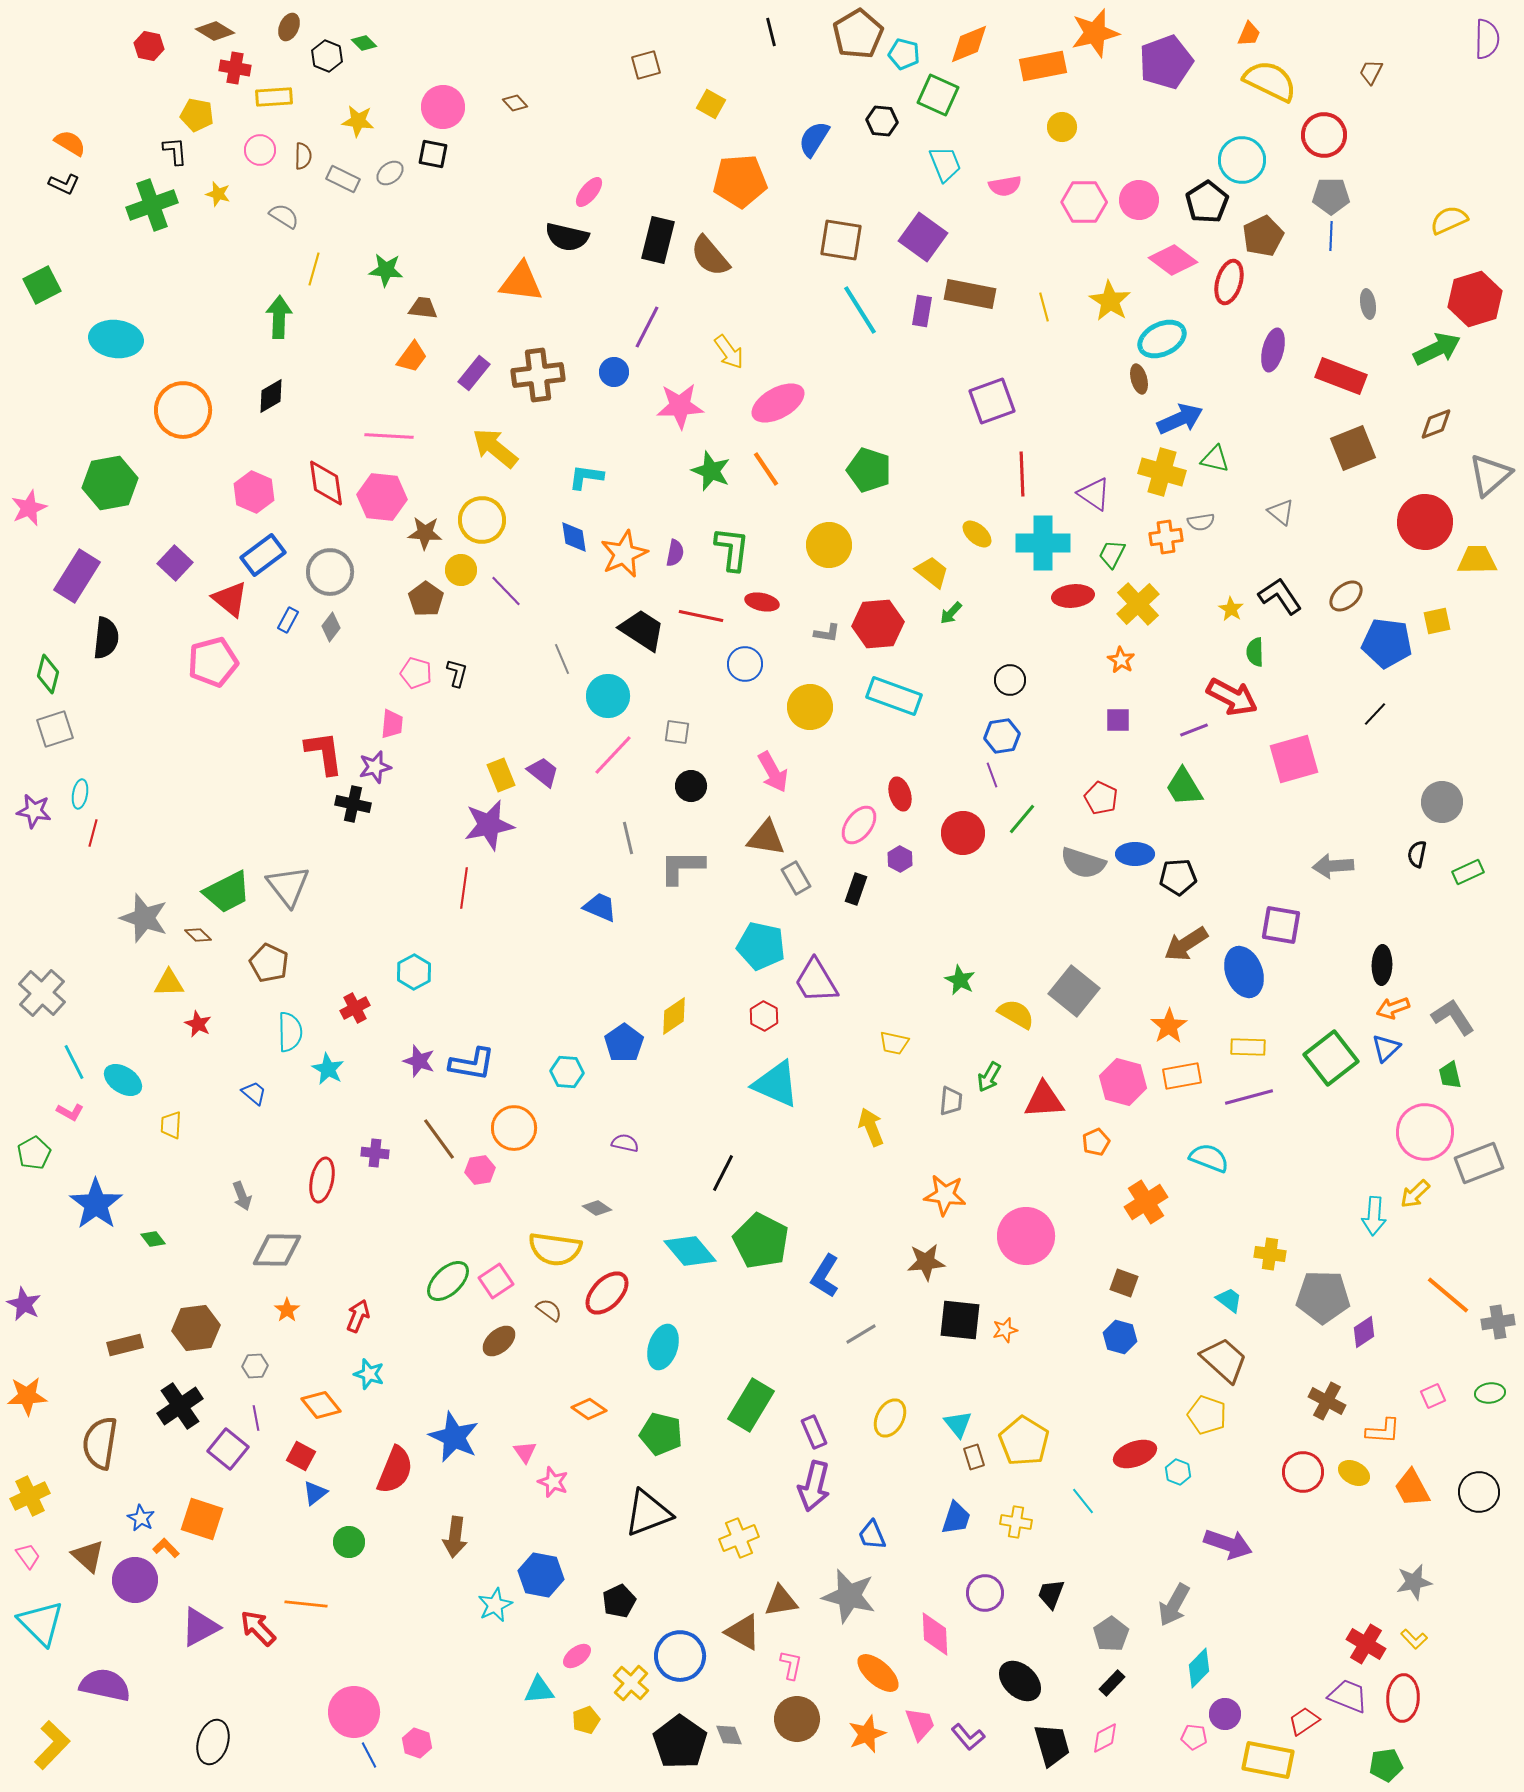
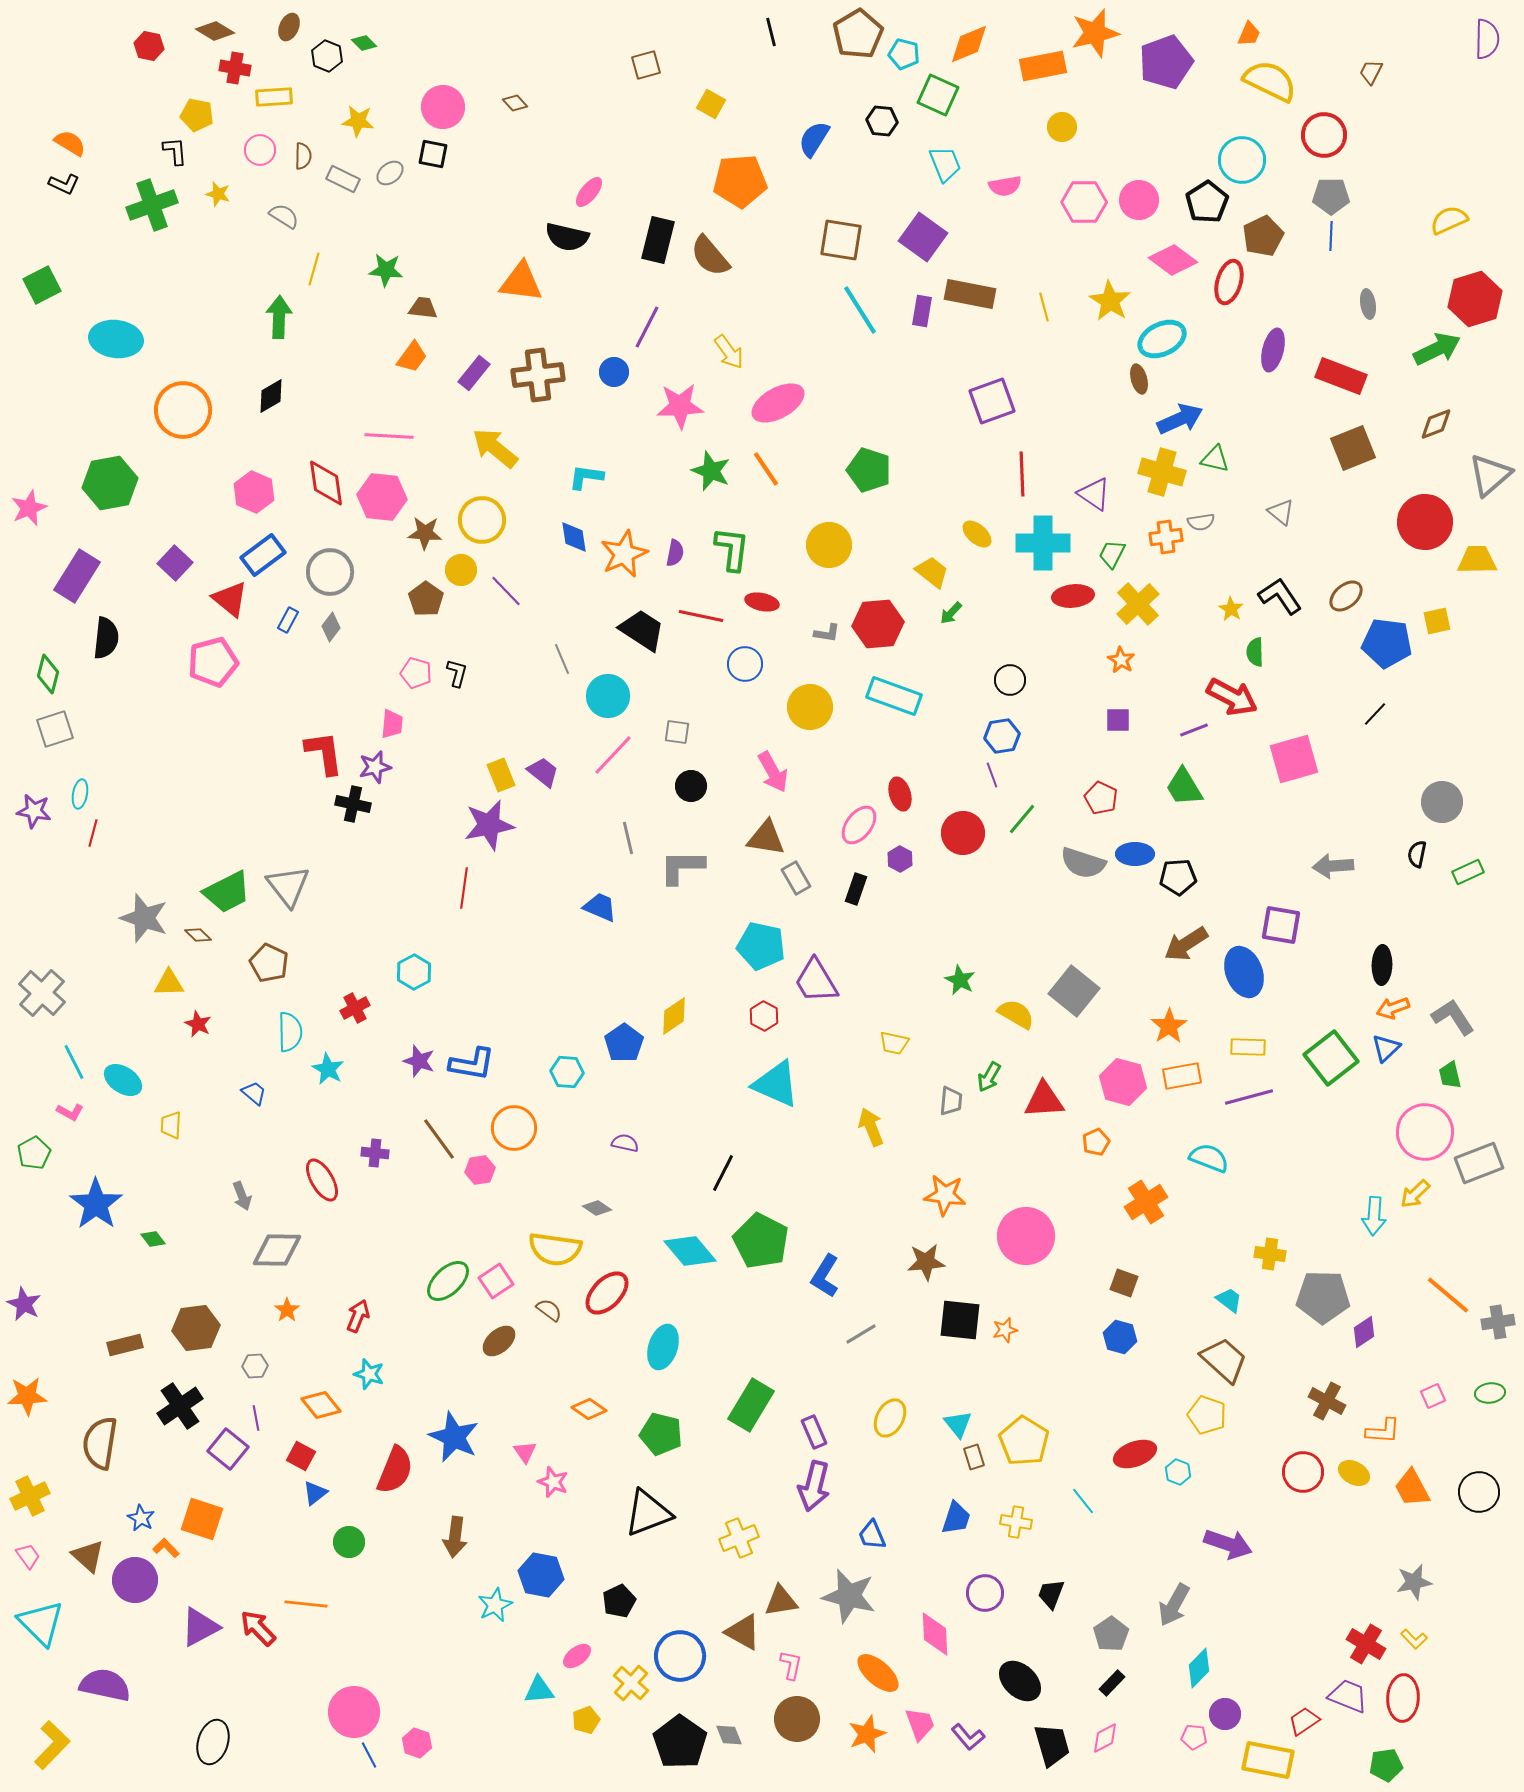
red ellipse at (322, 1180): rotated 42 degrees counterclockwise
